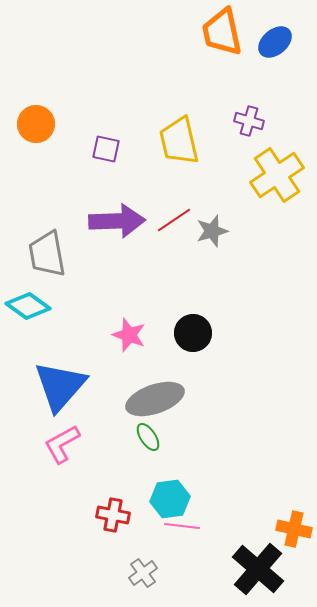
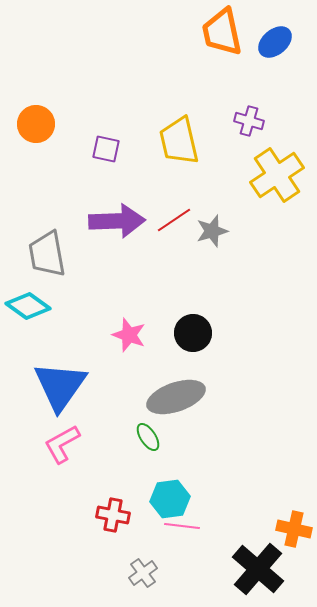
blue triangle: rotated 6 degrees counterclockwise
gray ellipse: moved 21 px right, 2 px up
